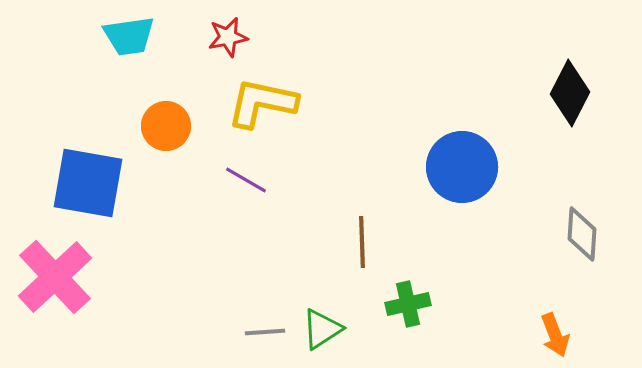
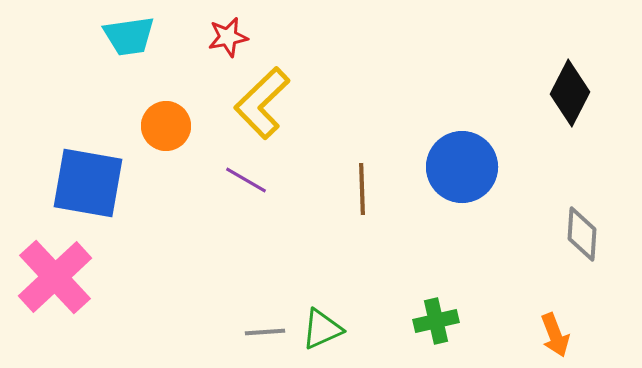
yellow L-shape: rotated 56 degrees counterclockwise
brown line: moved 53 px up
green cross: moved 28 px right, 17 px down
green triangle: rotated 9 degrees clockwise
